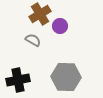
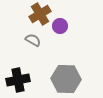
gray hexagon: moved 2 px down
